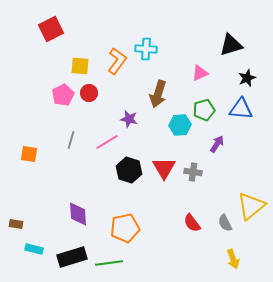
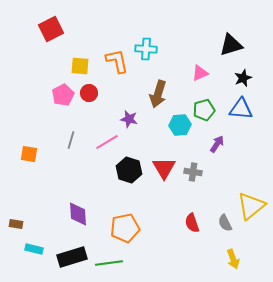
orange L-shape: rotated 48 degrees counterclockwise
black star: moved 4 px left
red semicircle: rotated 18 degrees clockwise
